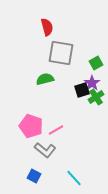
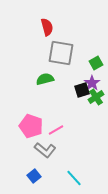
blue square: rotated 24 degrees clockwise
